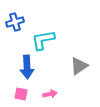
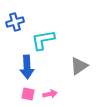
pink square: moved 7 px right
